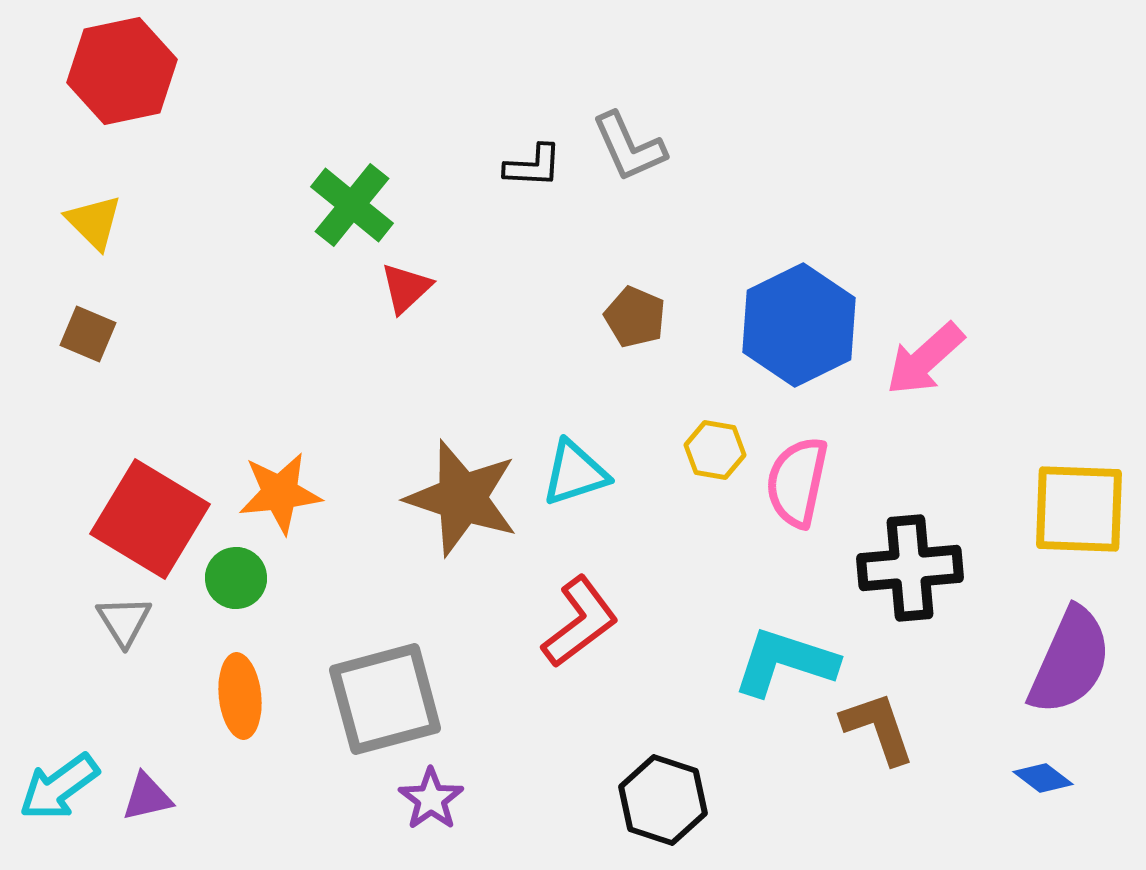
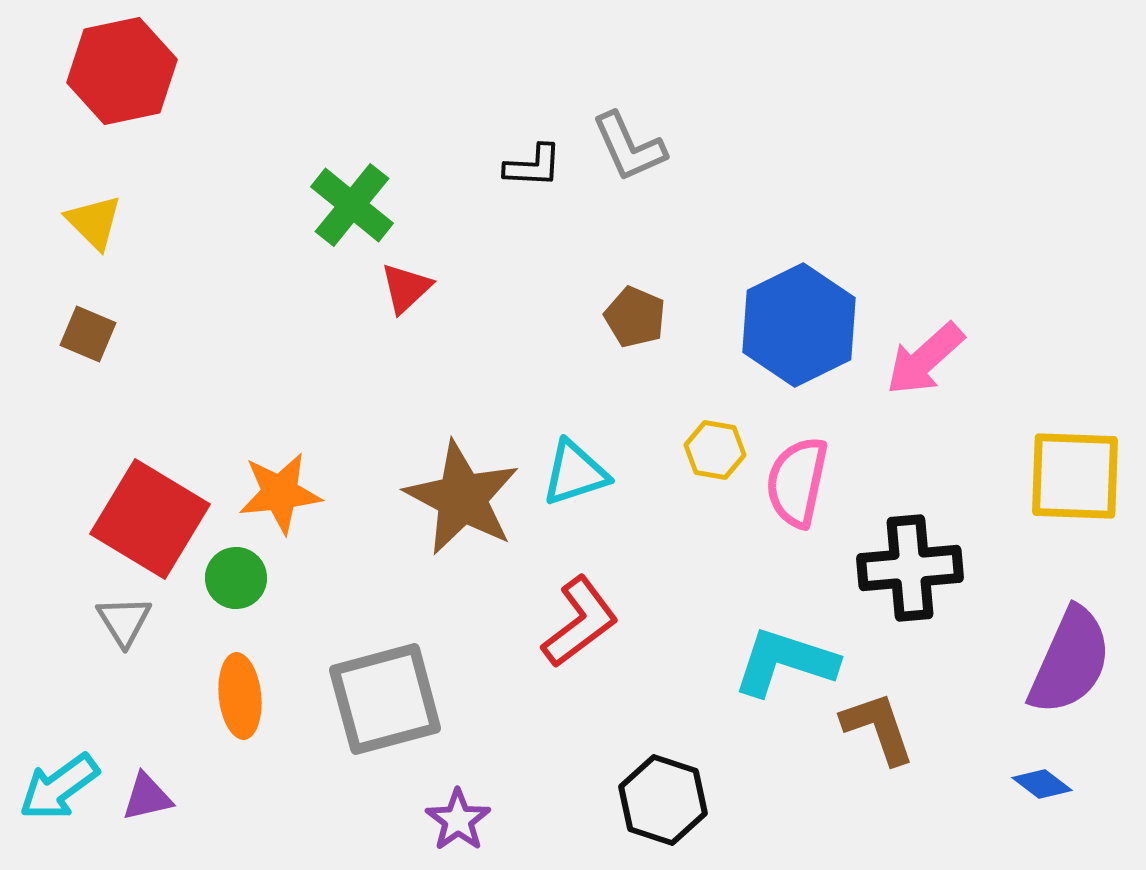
brown star: rotated 10 degrees clockwise
yellow square: moved 4 px left, 33 px up
blue diamond: moved 1 px left, 6 px down
purple star: moved 27 px right, 21 px down
